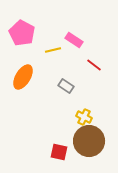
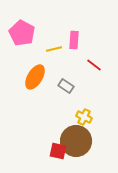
pink rectangle: rotated 60 degrees clockwise
yellow line: moved 1 px right, 1 px up
orange ellipse: moved 12 px right
brown circle: moved 13 px left
red square: moved 1 px left, 1 px up
